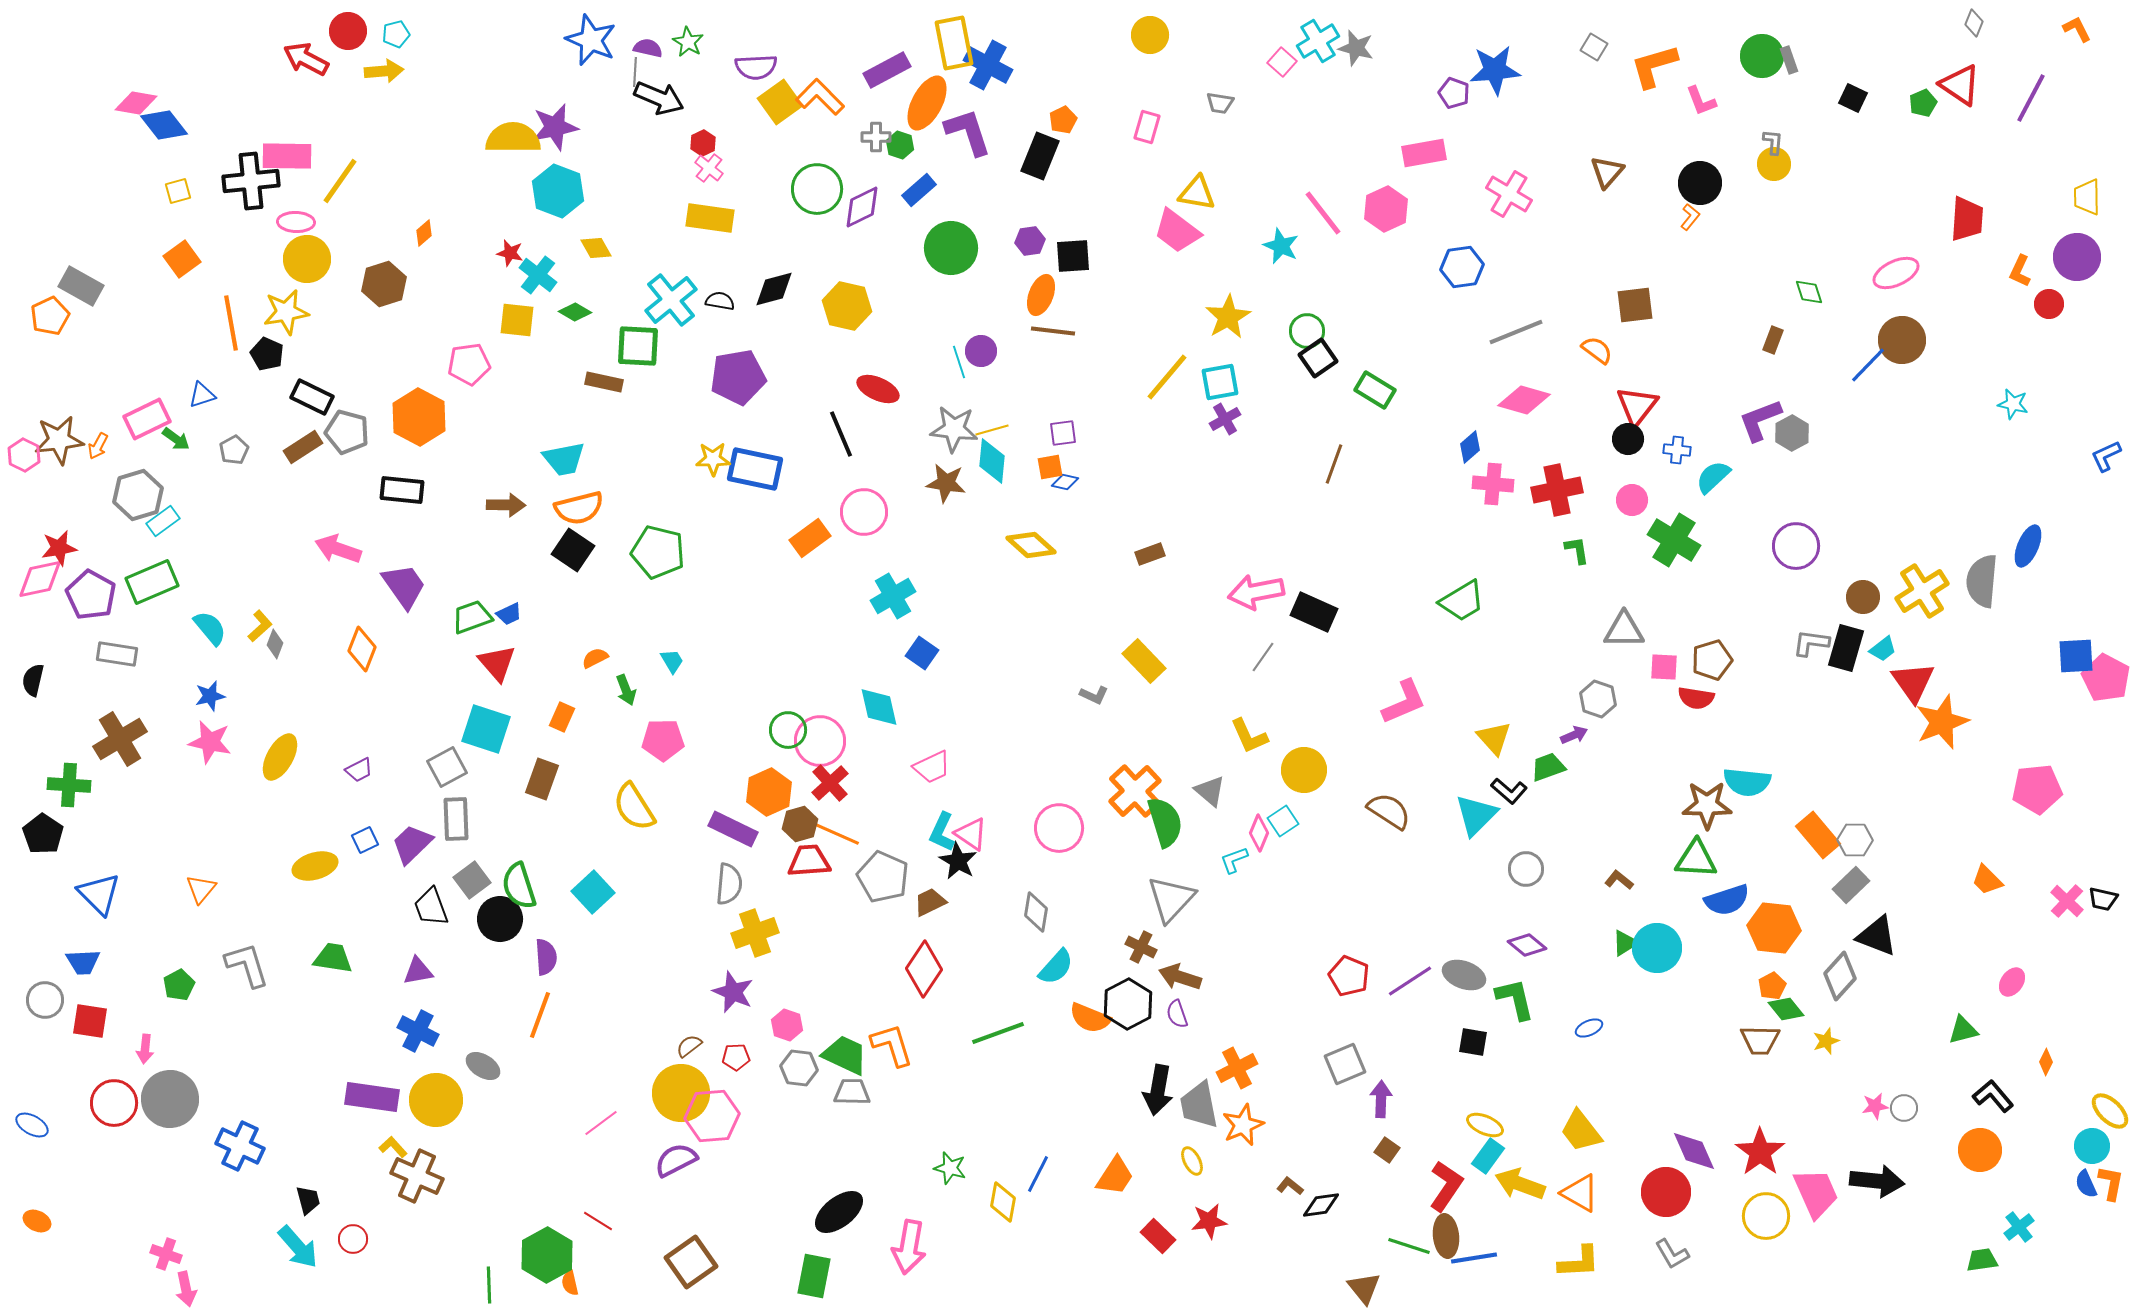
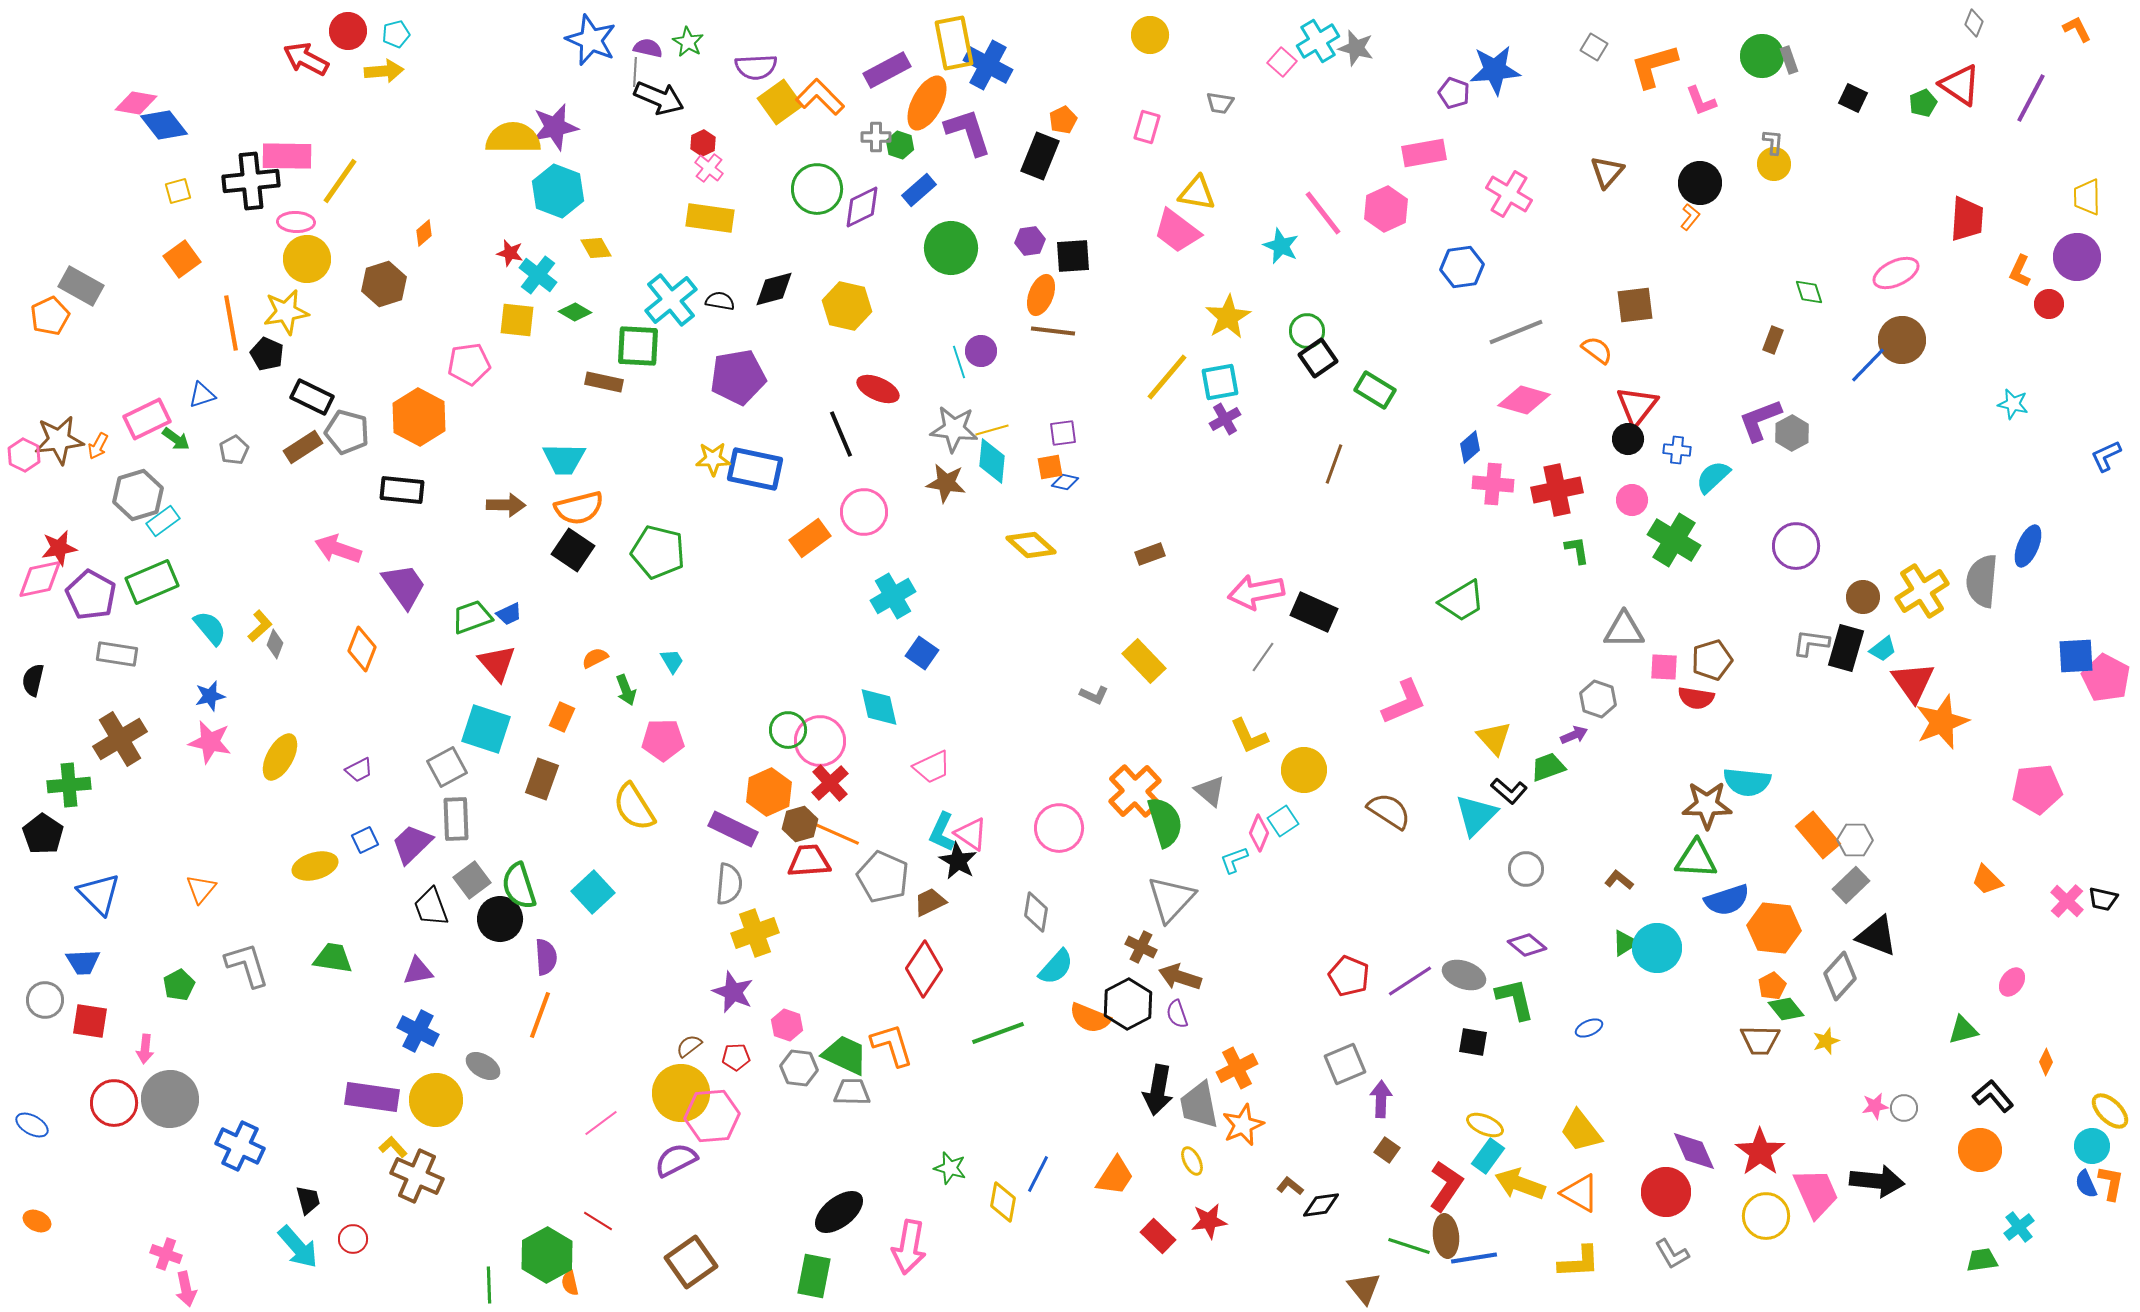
cyan trapezoid at (564, 459): rotated 12 degrees clockwise
green cross at (69, 785): rotated 9 degrees counterclockwise
